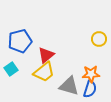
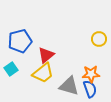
yellow trapezoid: moved 1 px left, 1 px down
blue semicircle: rotated 36 degrees counterclockwise
